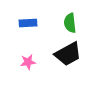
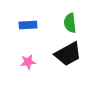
blue rectangle: moved 2 px down
